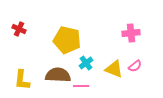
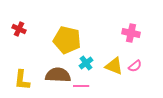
pink cross: rotated 18 degrees clockwise
yellow triangle: moved 3 px up
